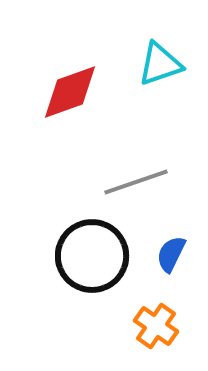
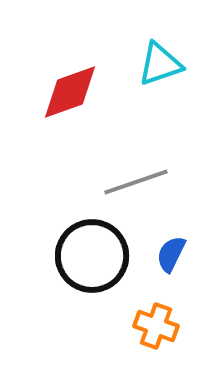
orange cross: rotated 15 degrees counterclockwise
